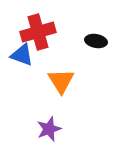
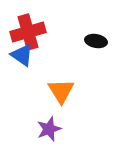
red cross: moved 10 px left
blue triangle: rotated 15 degrees clockwise
orange triangle: moved 10 px down
